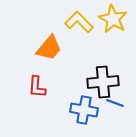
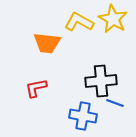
yellow L-shape: rotated 16 degrees counterclockwise
orange trapezoid: moved 2 px left, 5 px up; rotated 56 degrees clockwise
black cross: moved 2 px left, 1 px up
red L-shape: moved 1 px left, 1 px down; rotated 75 degrees clockwise
blue cross: moved 1 px left, 6 px down
